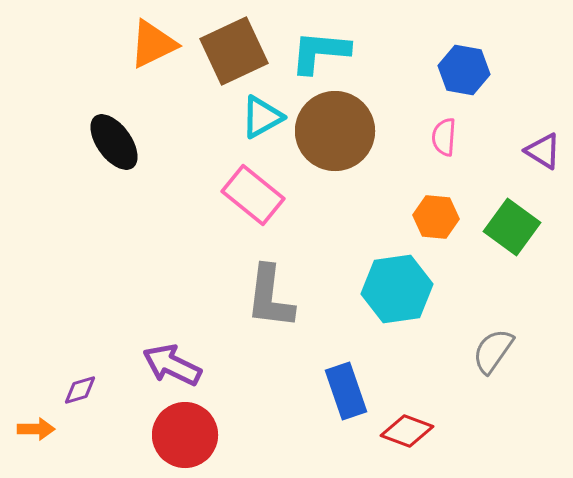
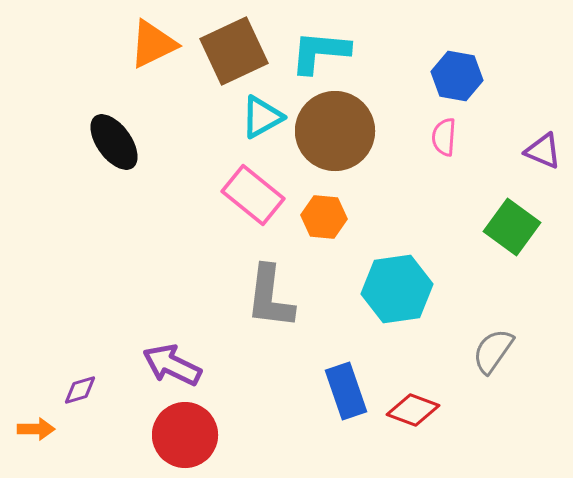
blue hexagon: moved 7 px left, 6 px down
purple triangle: rotated 9 degrees counterclockwise
orange hexagon: moved 112 px left
red diamond: moved 6 px right, 21 px up
